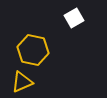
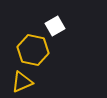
white square: moved 19 px left, 8 px down
